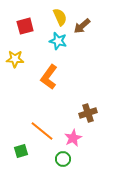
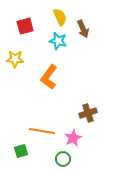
brown arrow: moved 1 px right, 3 px down; rotated 72 degrees counterclockwise
orange line: rotated 30 degrees counterclockwise
